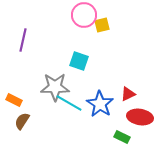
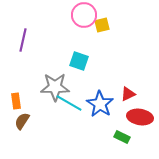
orange rectangle: moved 2 px right, 1 px down; rotated 56 degrees clockwise
